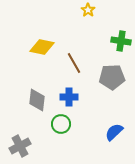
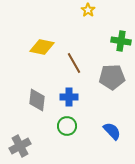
green circle: moved 6 px right, 2 px down
blue semicircle: moved 2 px left, 1 px up; rotated 90 degrees clockwise
